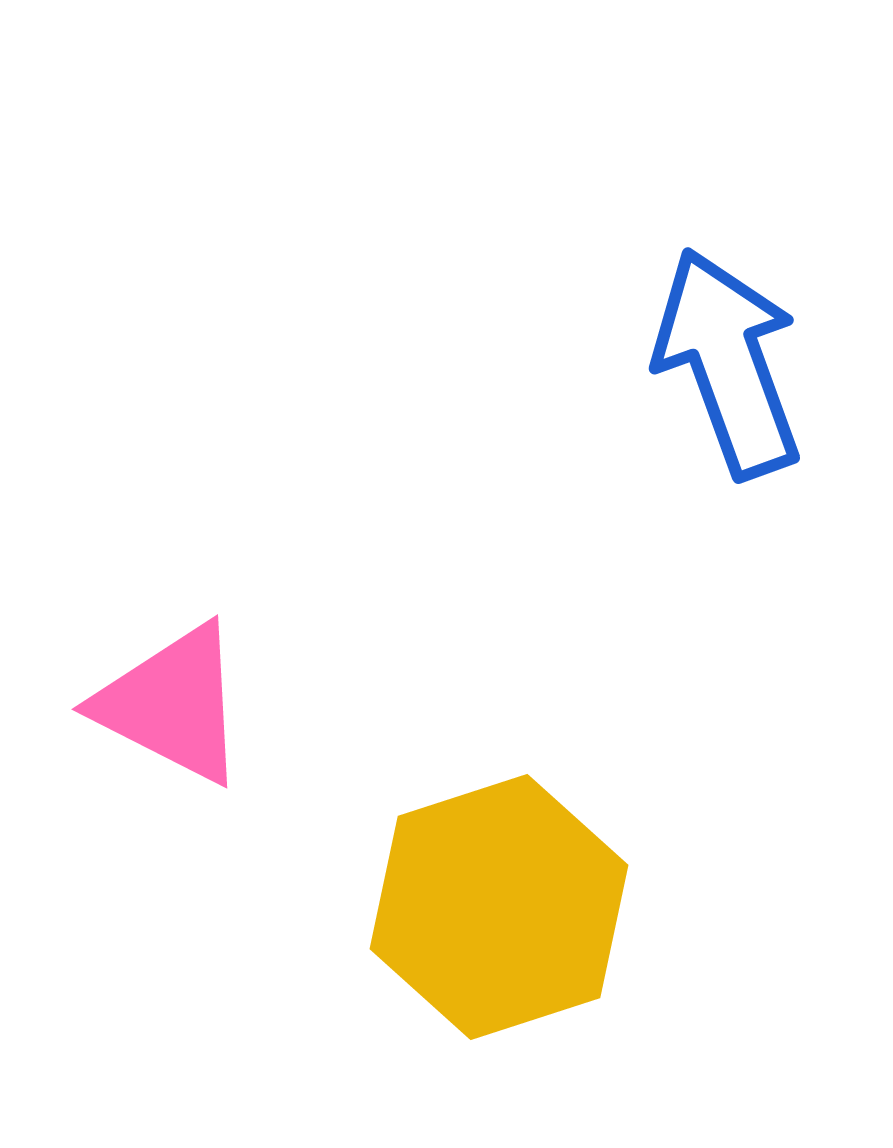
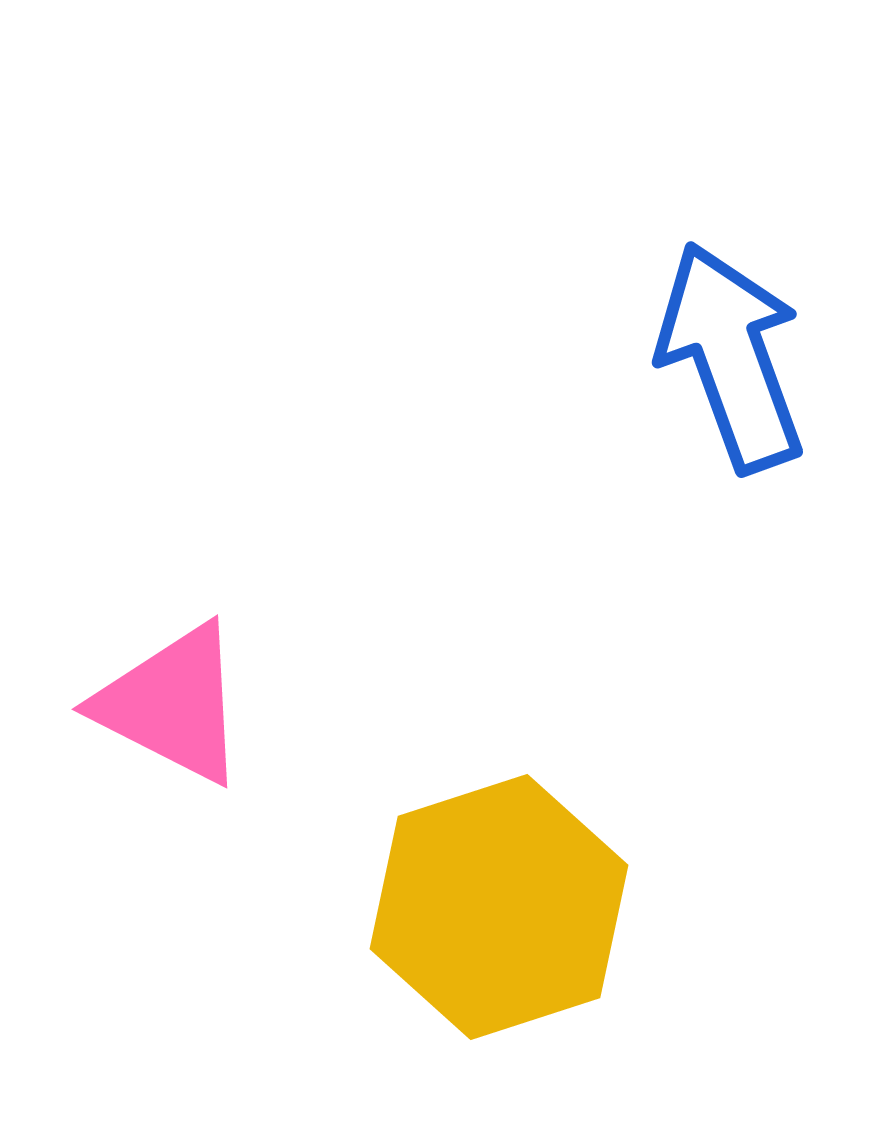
blue arrow: moved 3 px right, 6 px up
